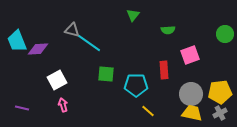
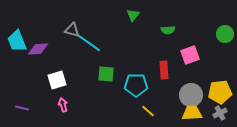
white square: rotated 12 degrees clockwise
gray circle: moved 1 px down
yellow trapezoid: rotated 15 degrees counterclockwise
